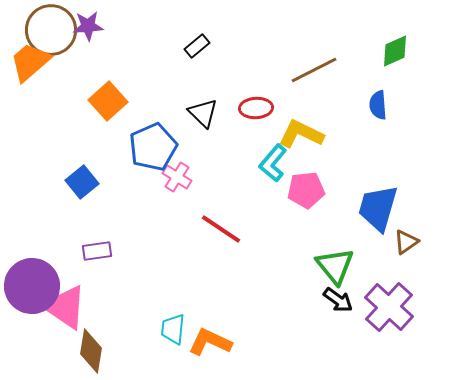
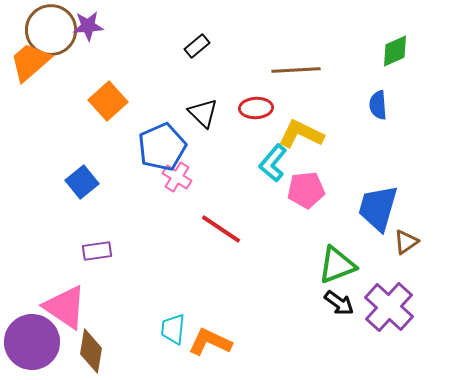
brown line: moved 18 px left; rotated 24 degrees clockwise
blue pentagon: moved 9 px right
green triangle: moved 2 px right, 1 px up; rotated 48 degrees clockwise
purple circle: moved 56 px down
black arrow: moved 1 px right, 3 px down
